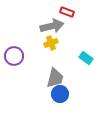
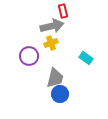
red rectangle: moved 4 px left, 1 px up; rotated 56 degrees clockwise
purple circle: moved 15 px right
